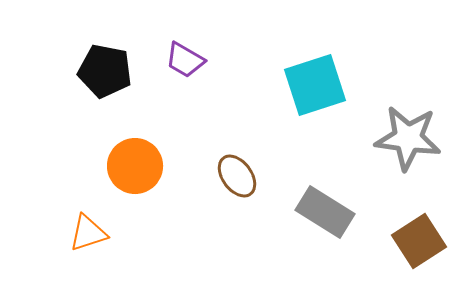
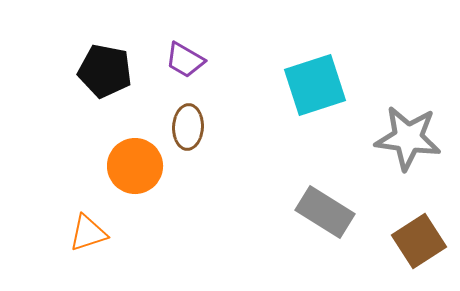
brown ellipse: moved 49 px left, 49 px up; rotated 39 degrees clockwise
